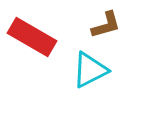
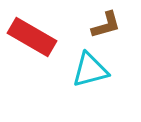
cyan triangle: rotated 12 degrees clockwise
